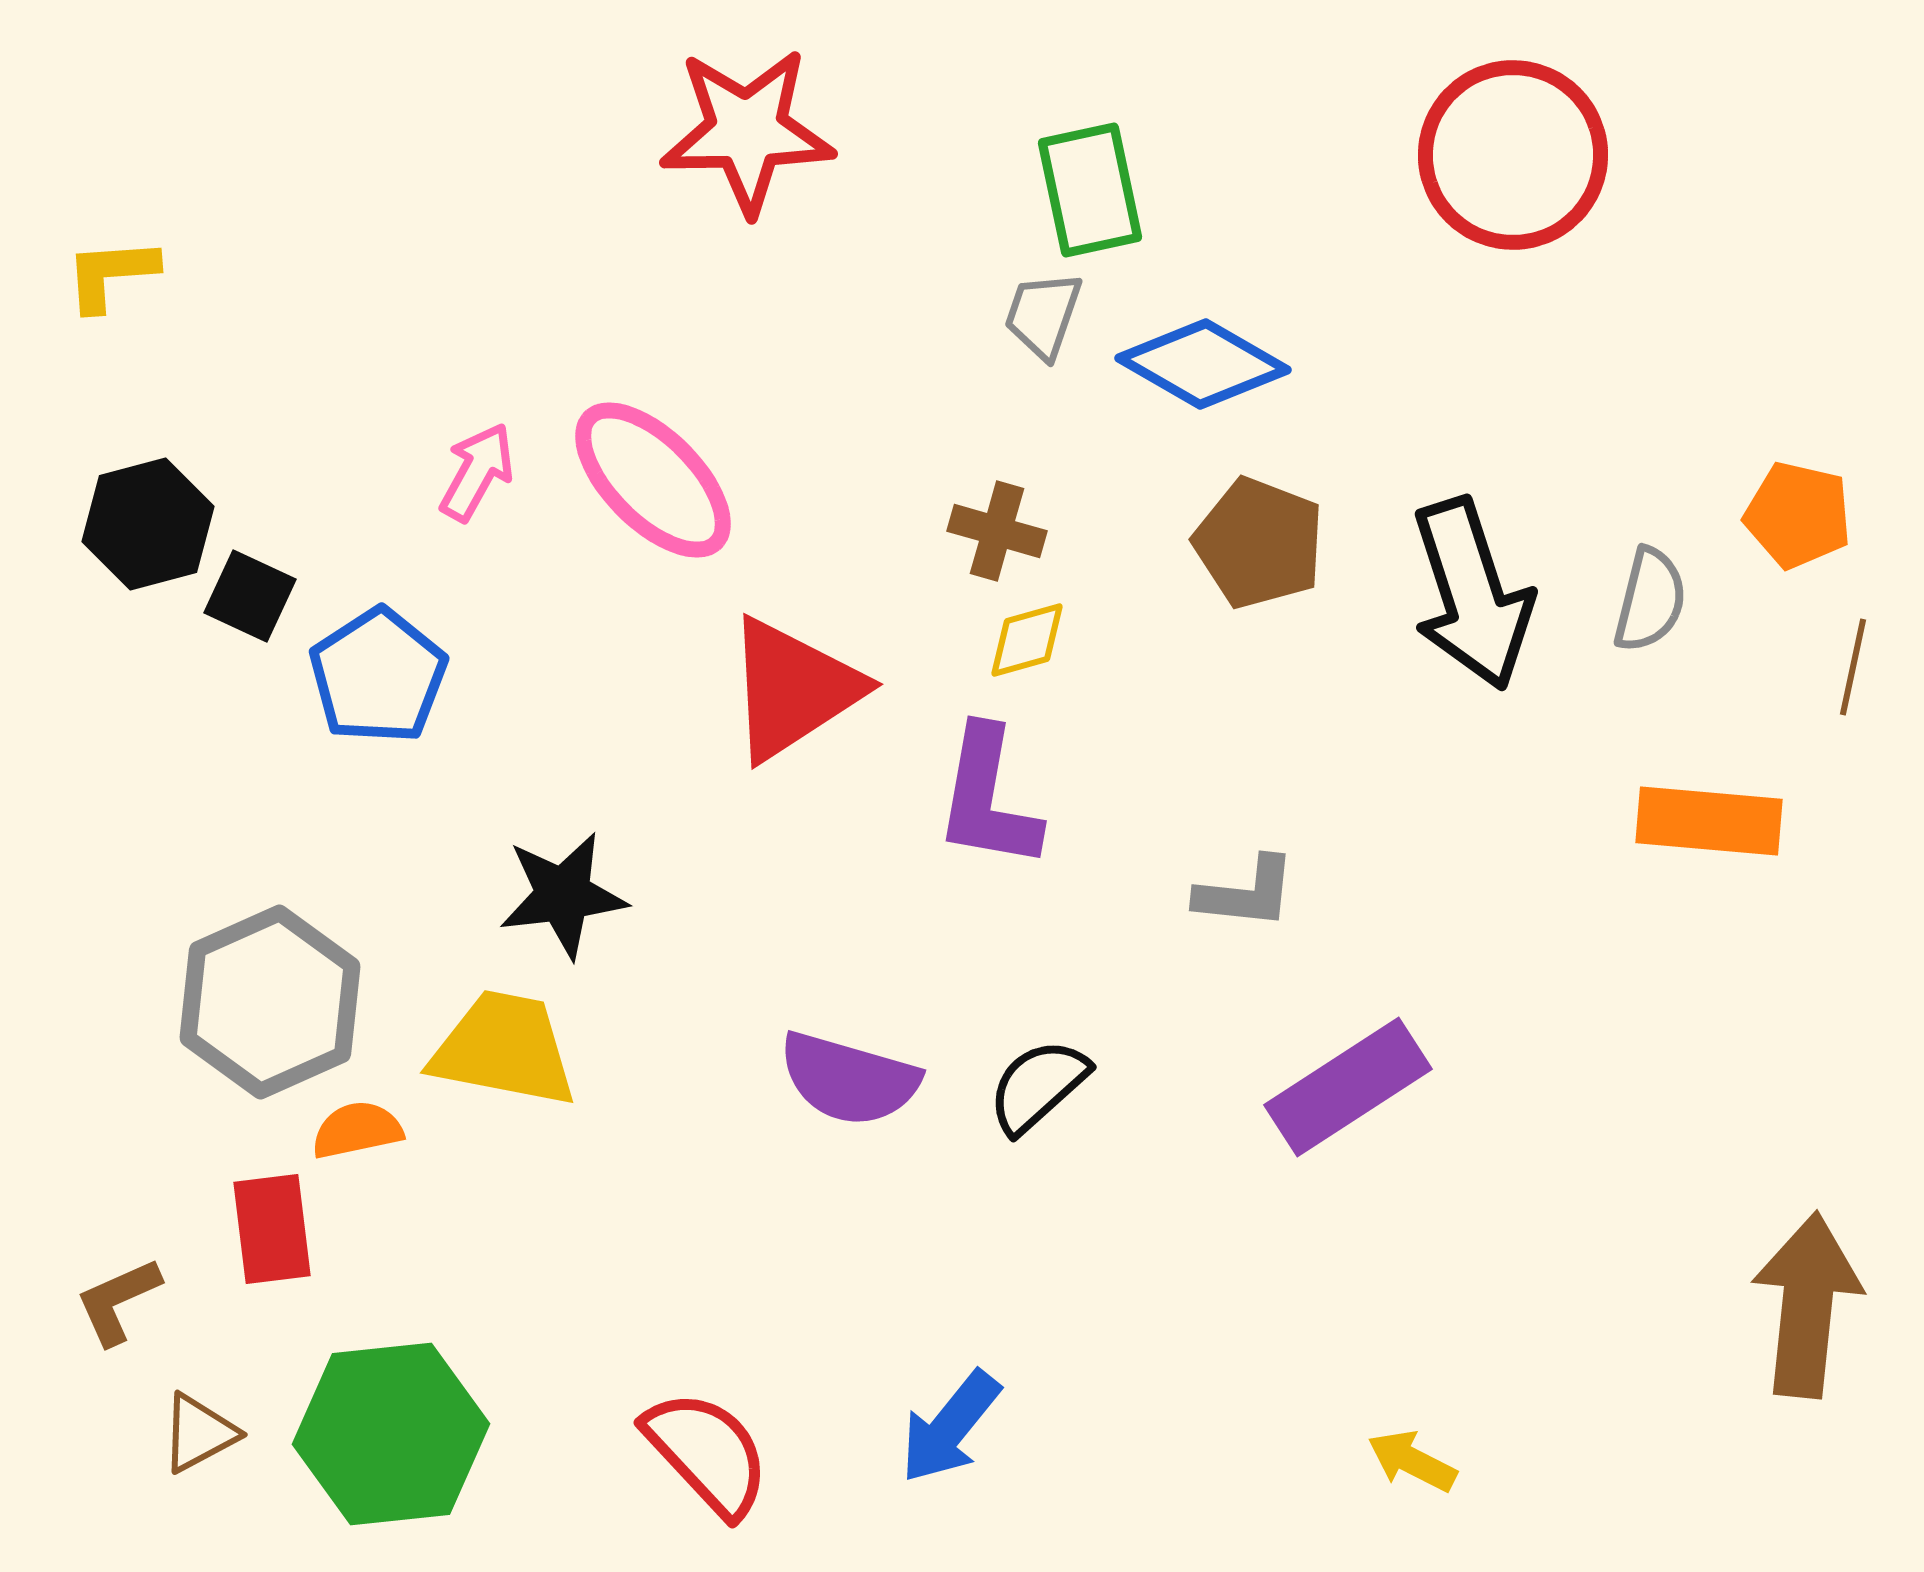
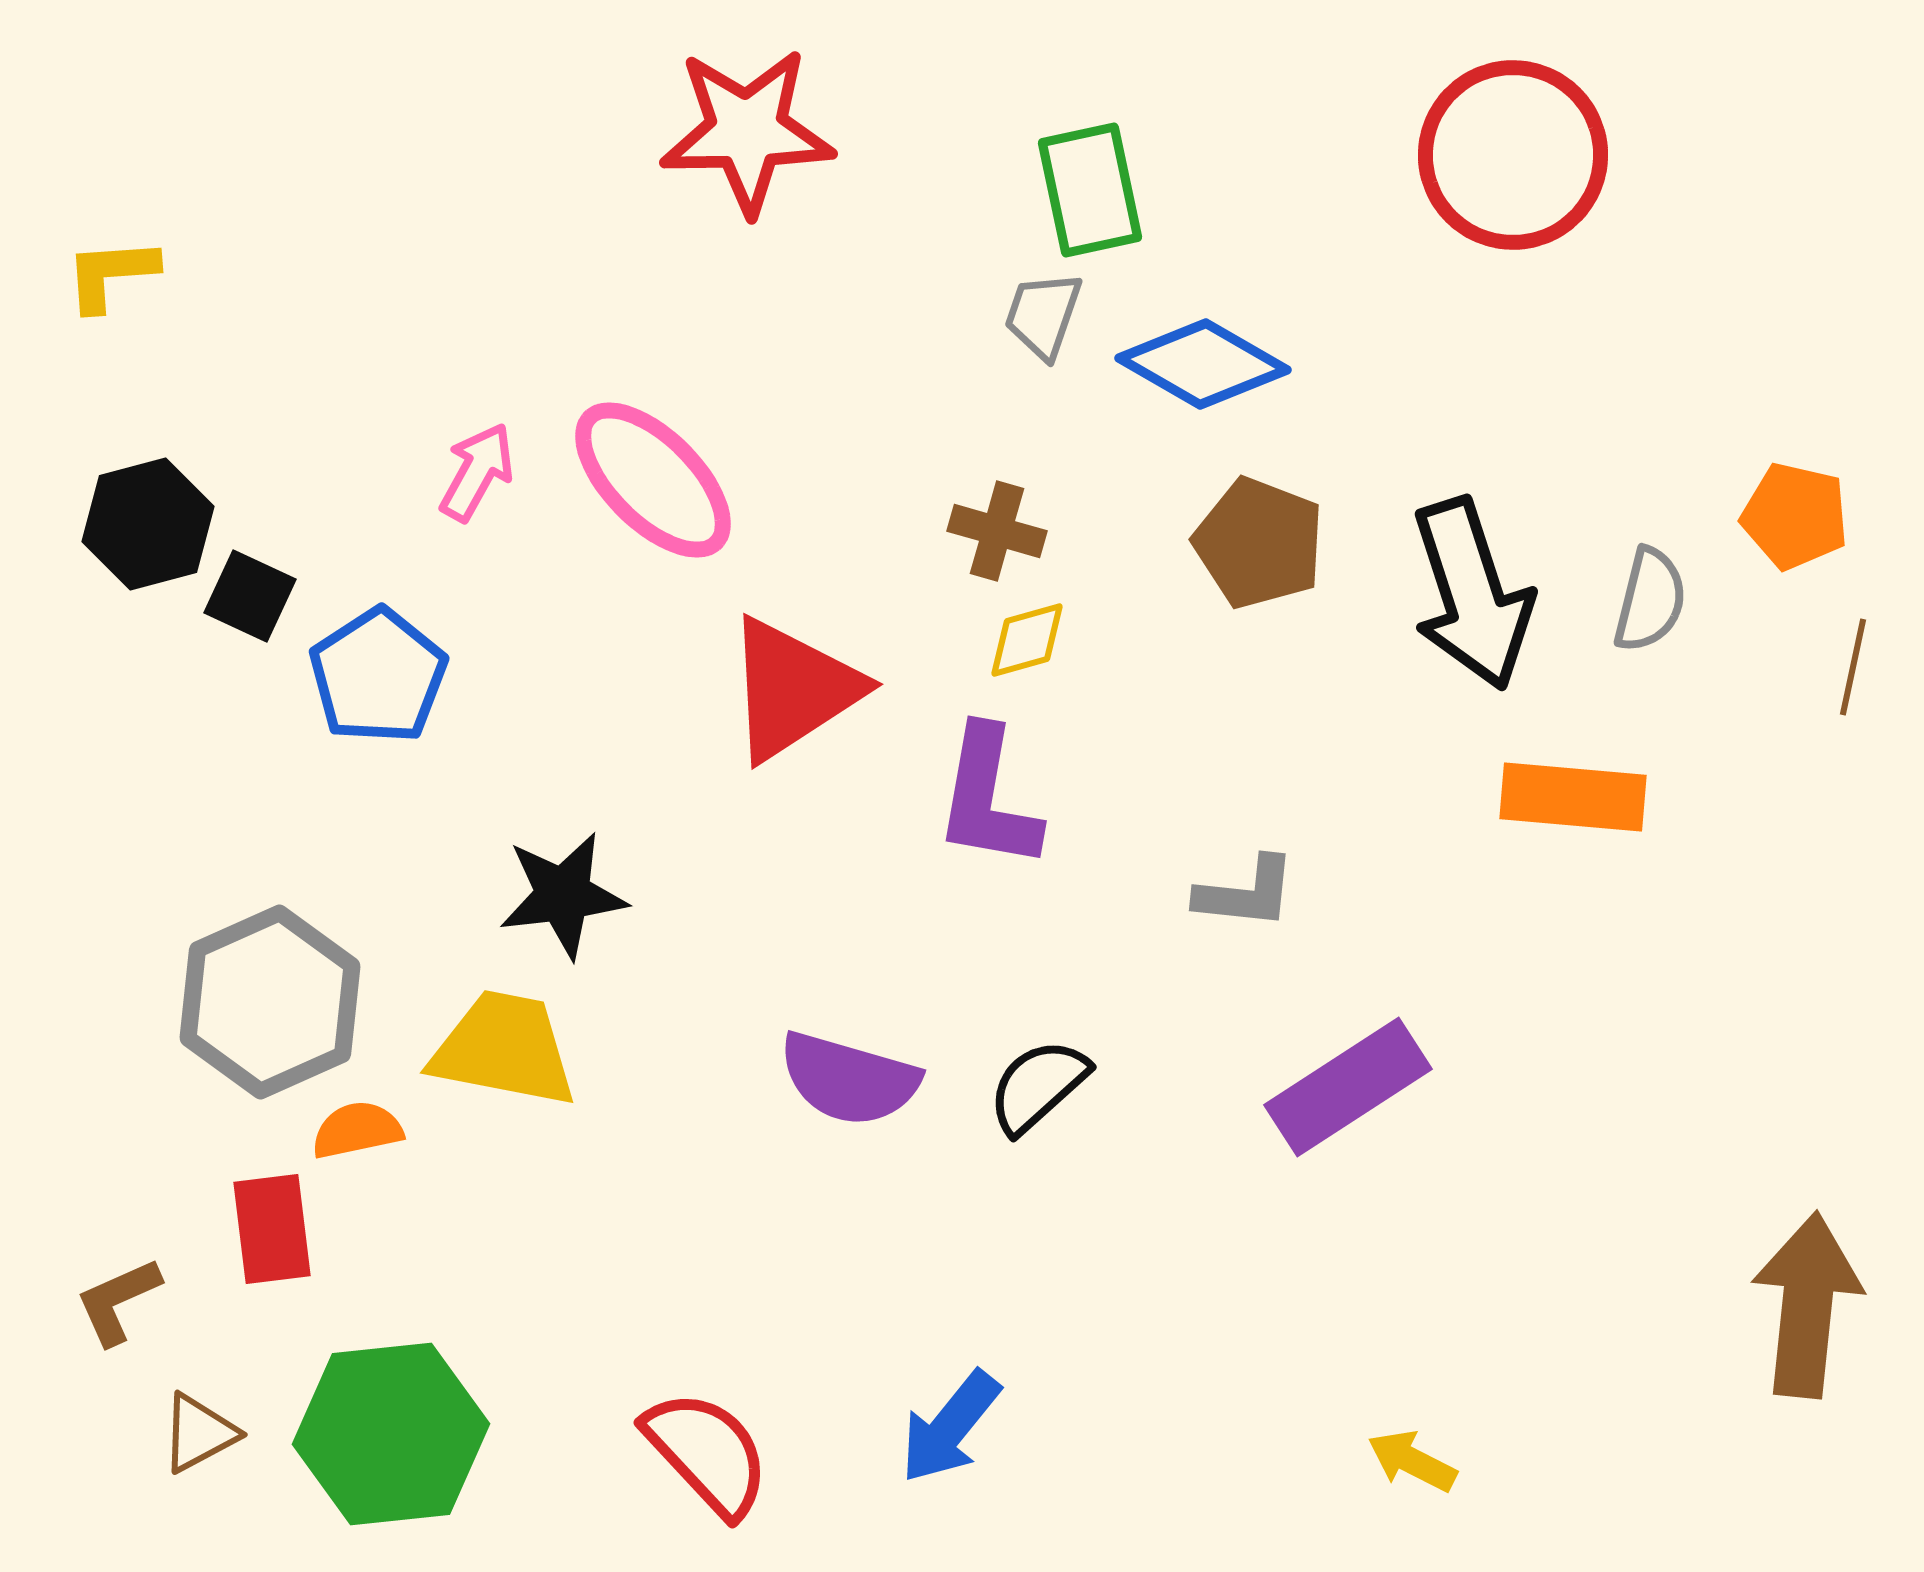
orange pentagon: moved 3 px left, 1 px down
orange rectangle: moved 136 px left, 24 px up
